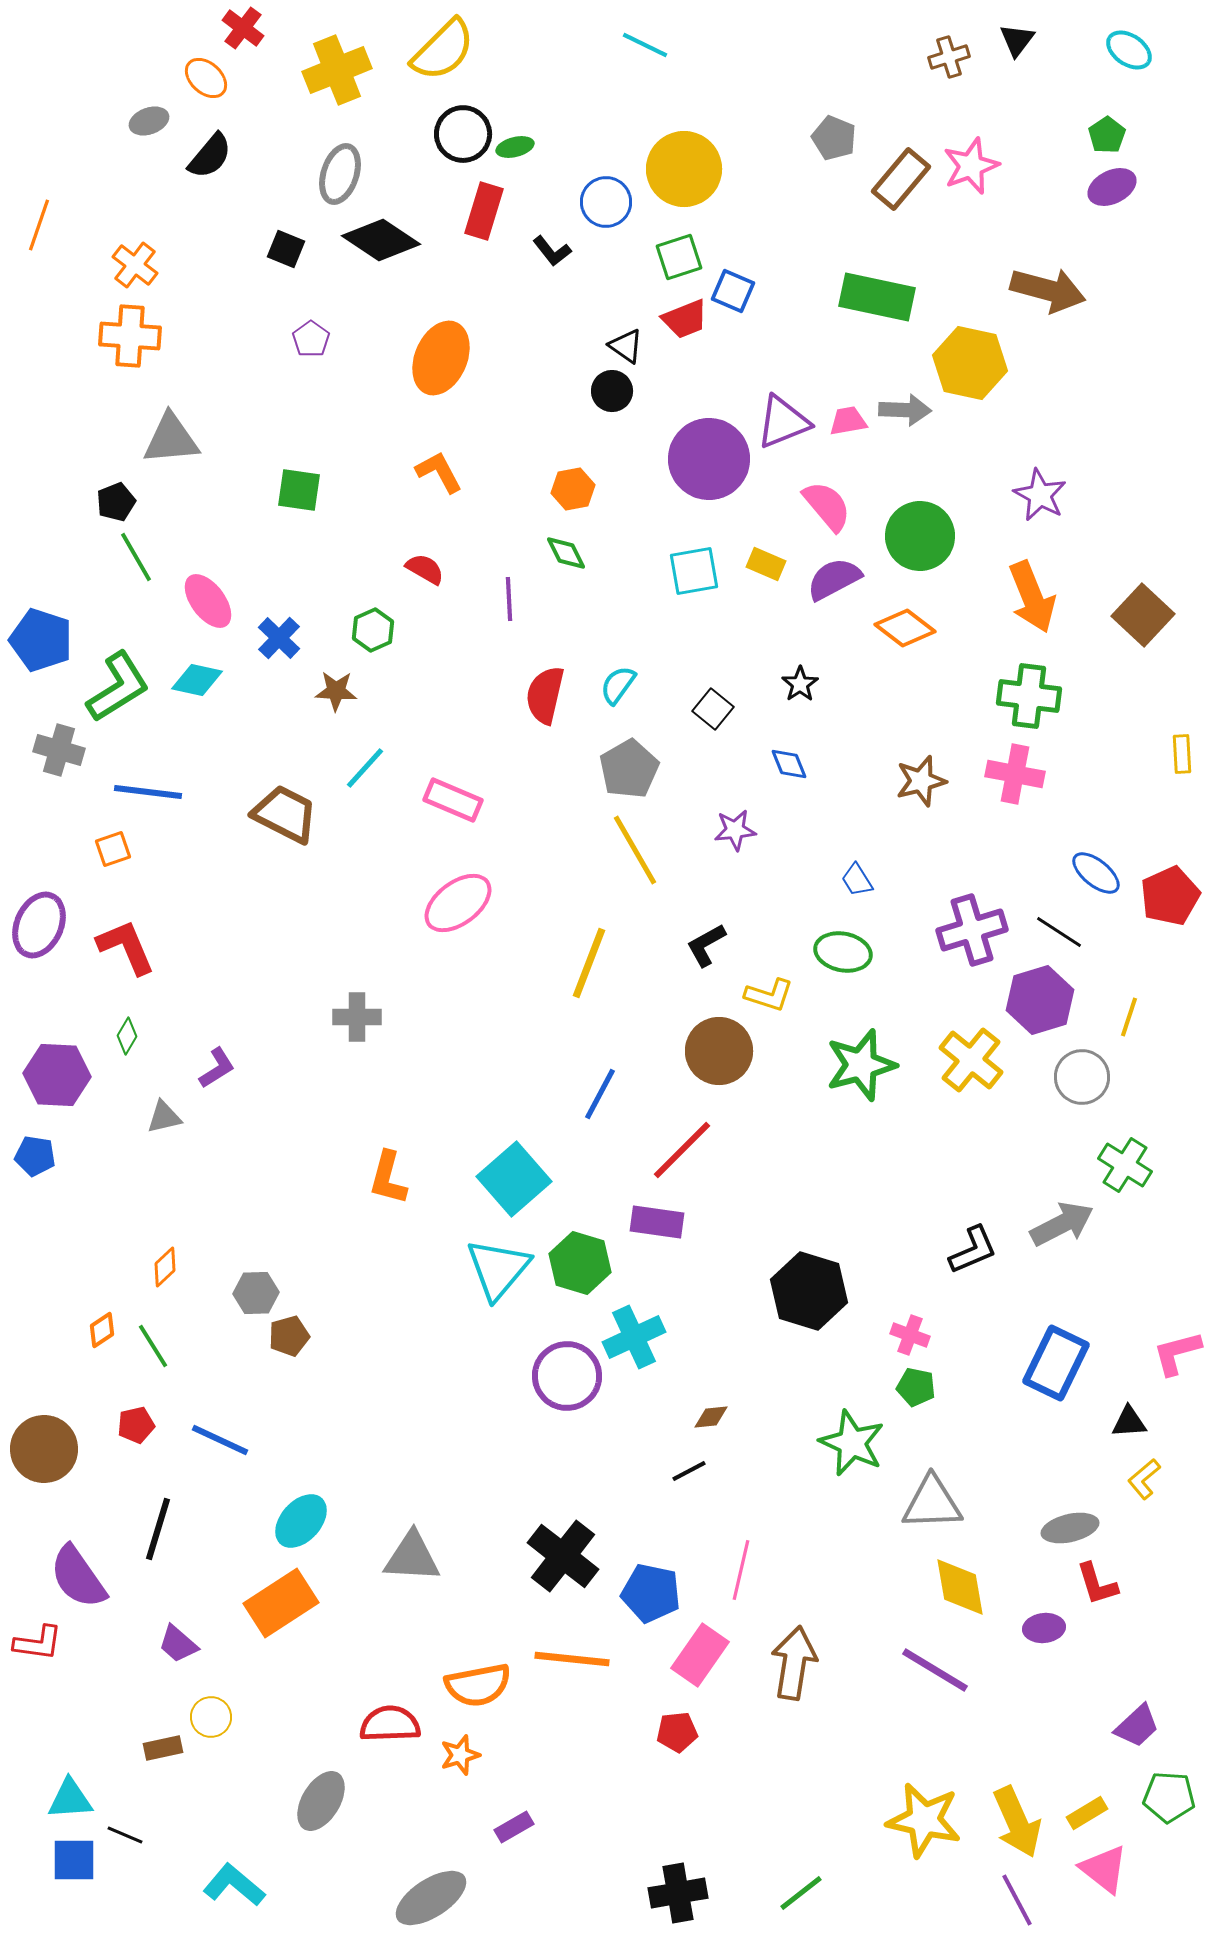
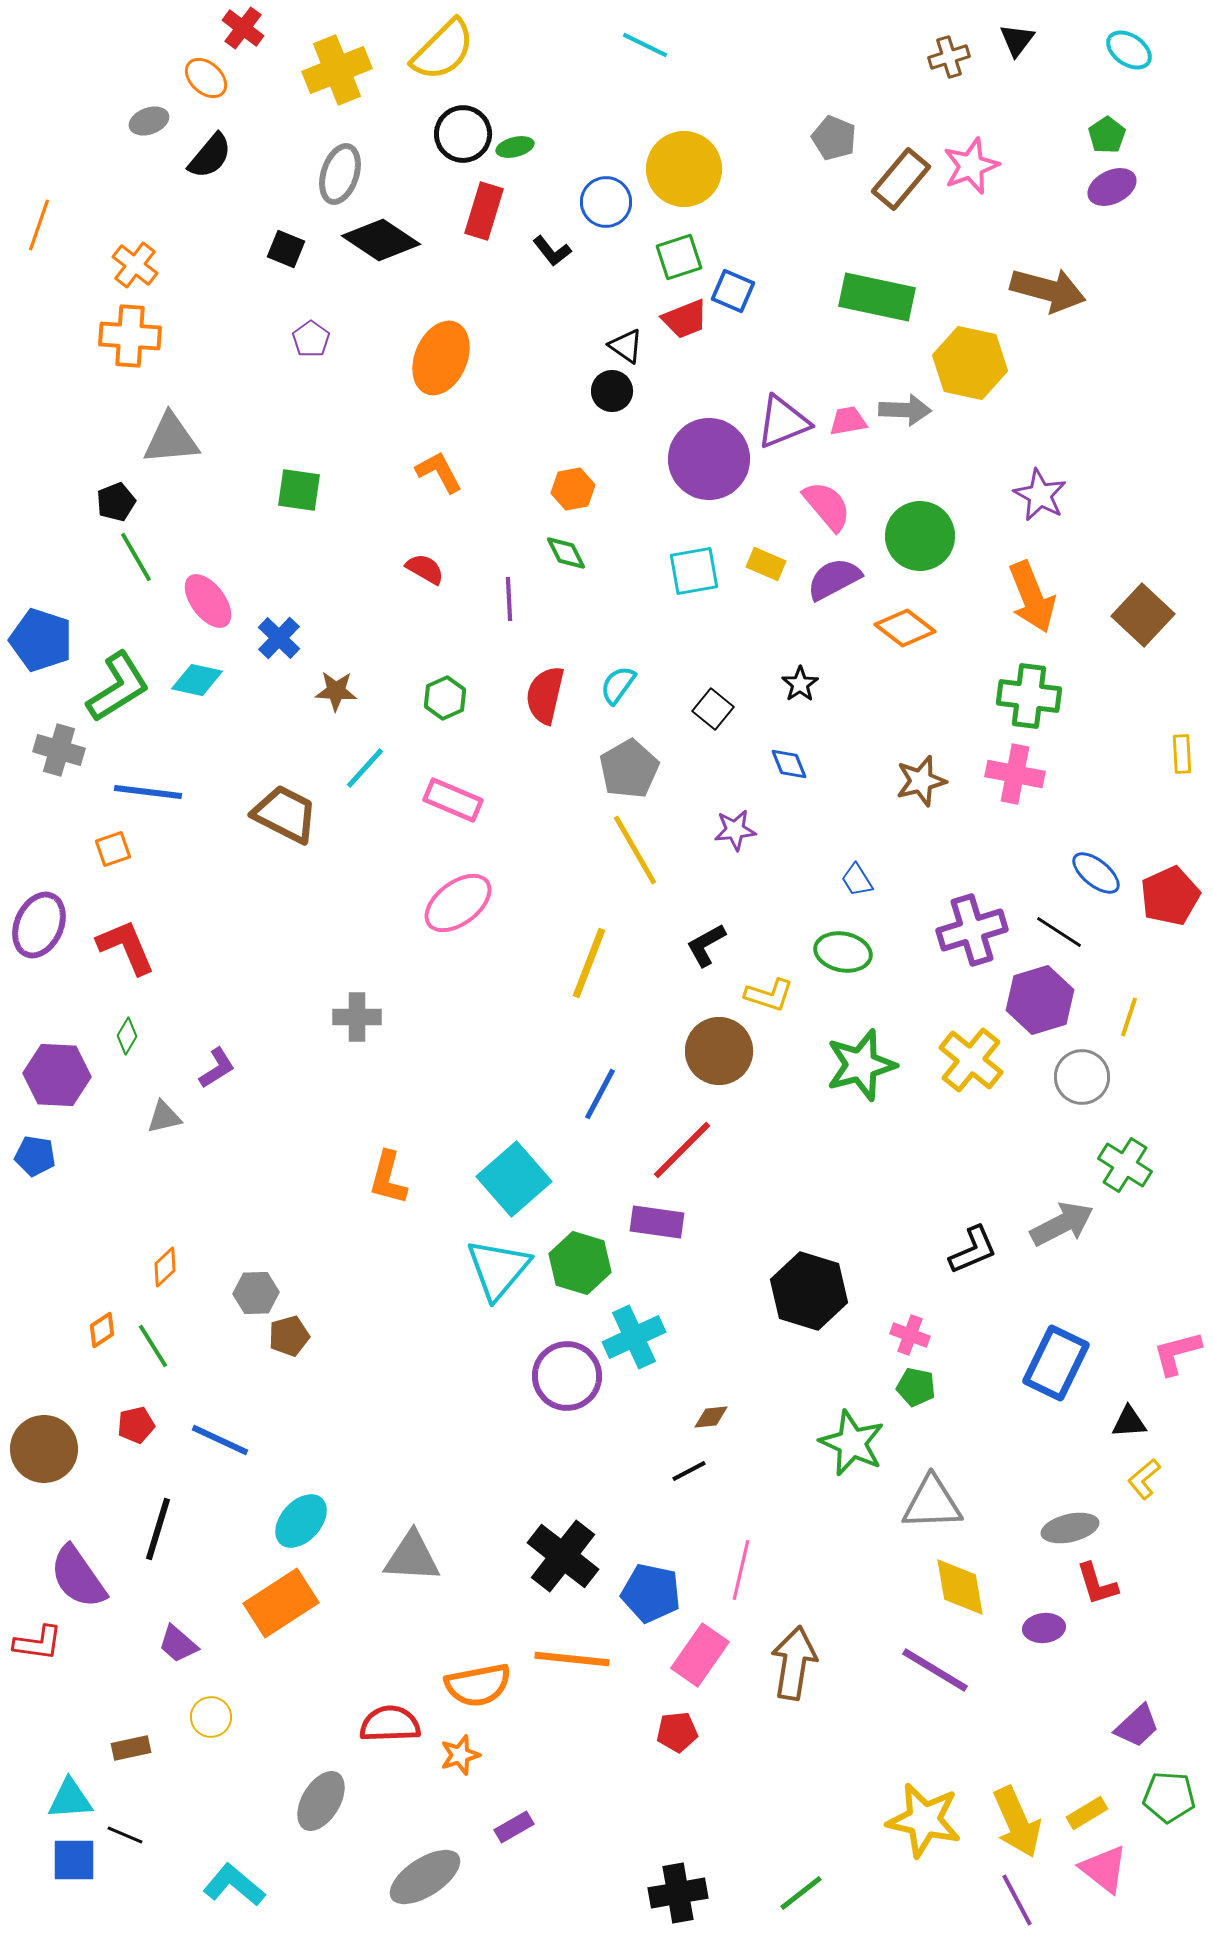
green hexagon at (373, 630): moved 72 px right, 68 px down
brown rectangle at (163, 1748): moved 32 px left
gray ellipse at (431, 1898): moved 6 px left, 21 px up
